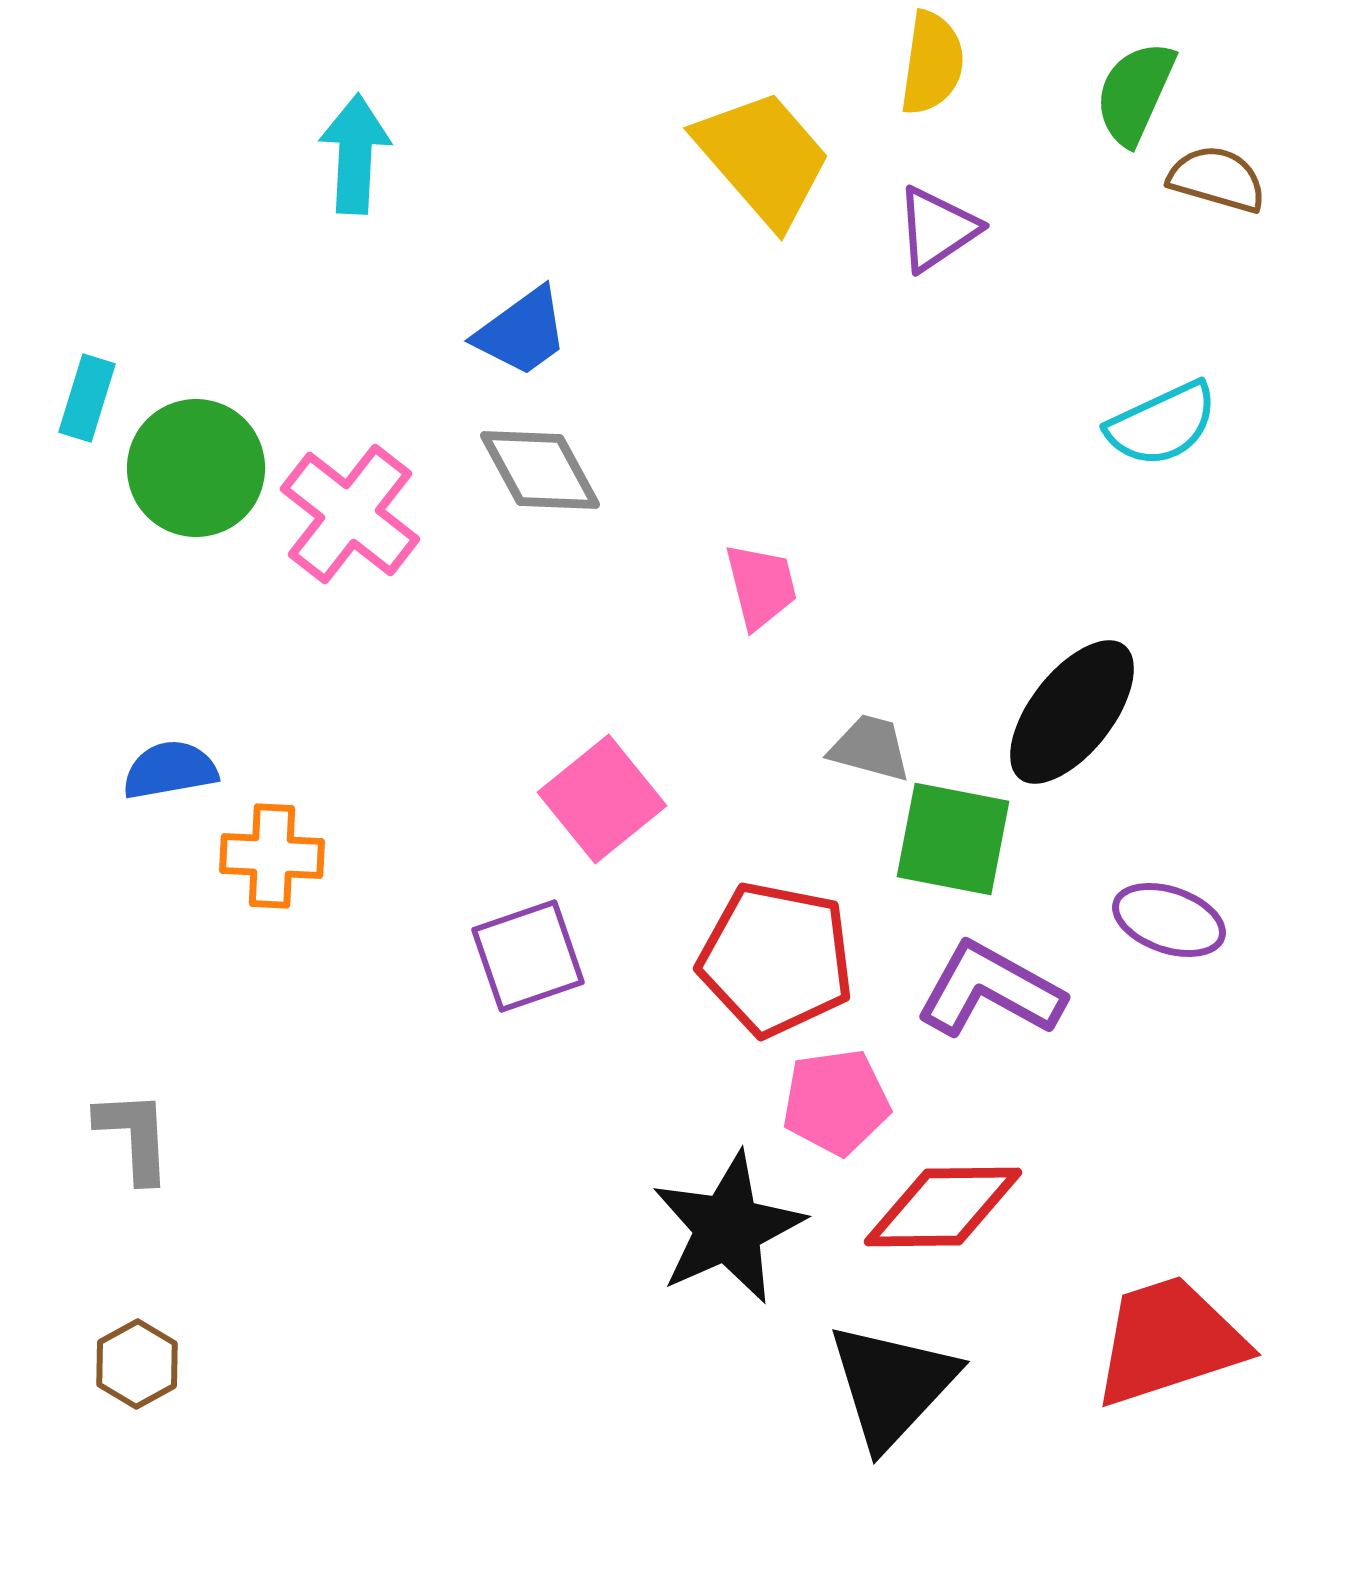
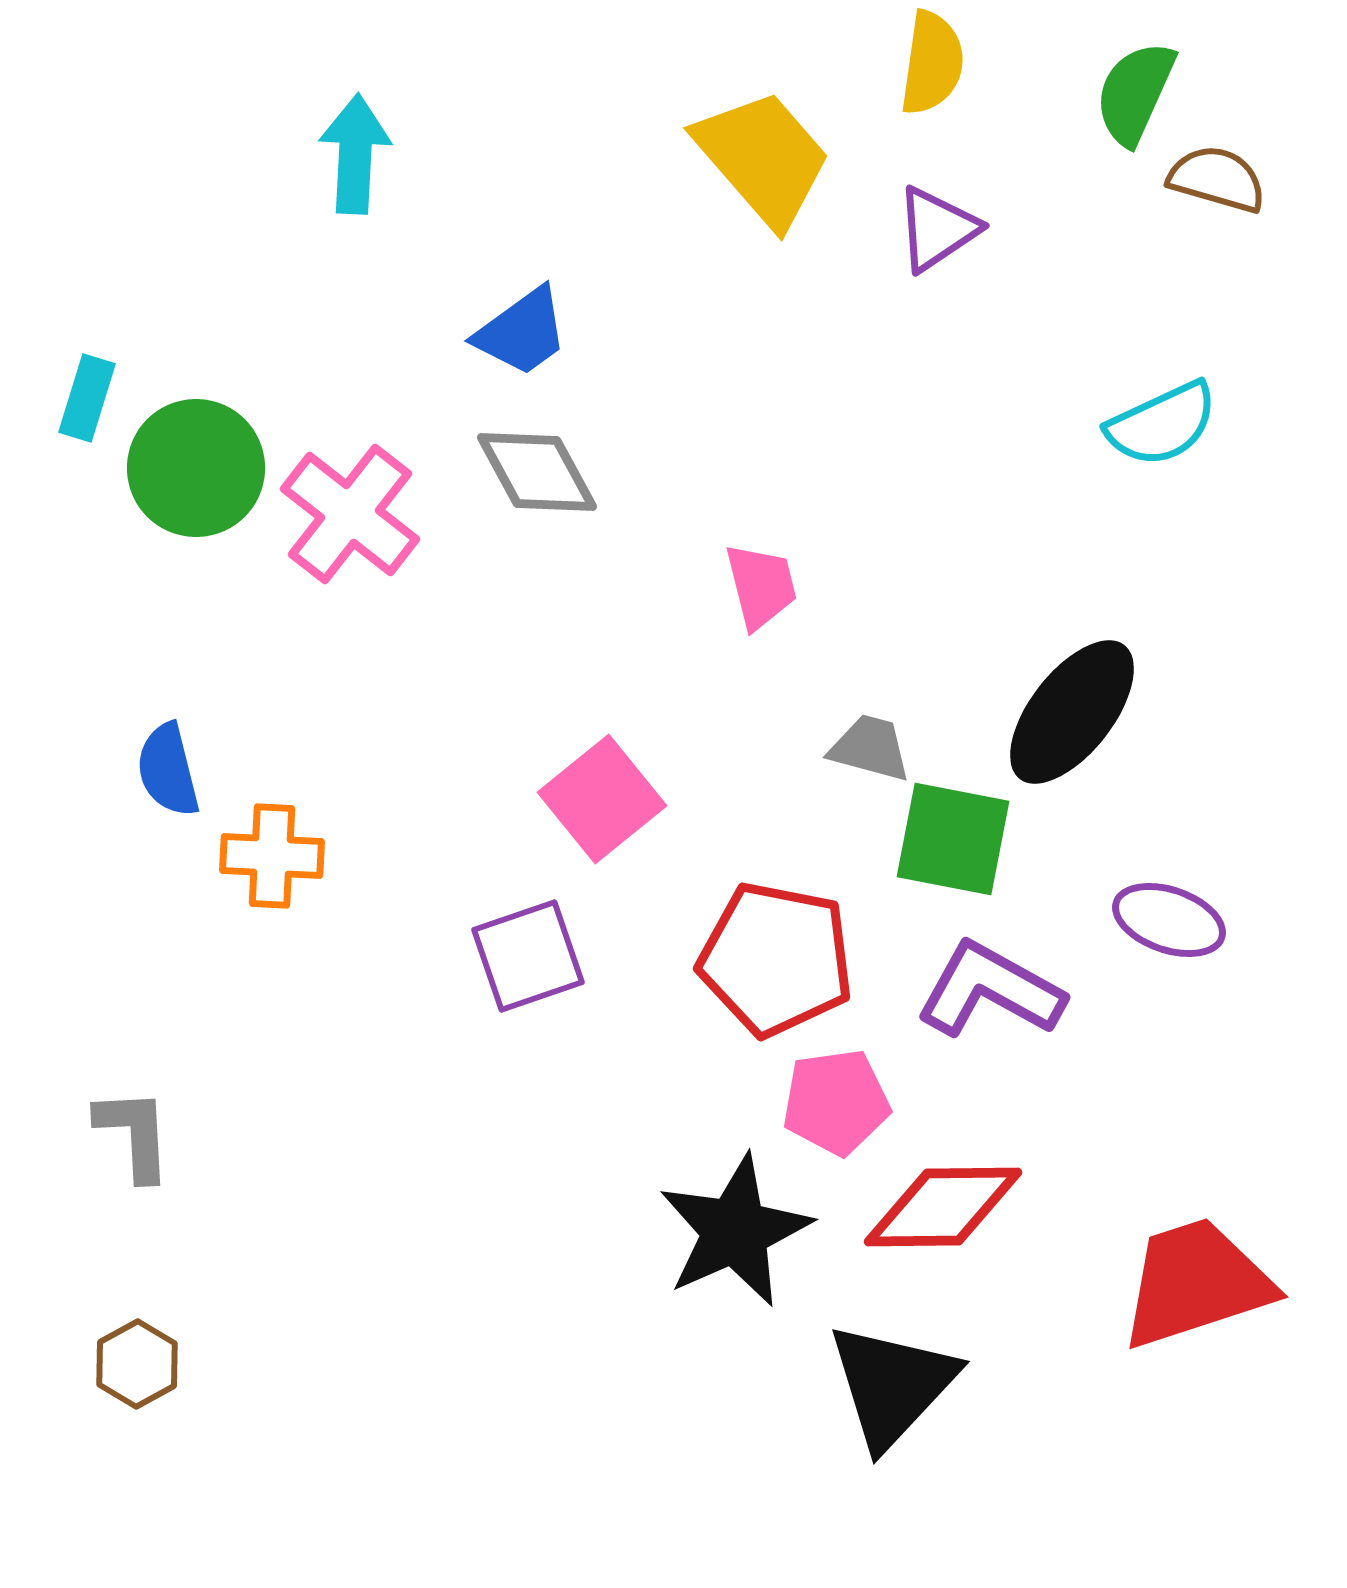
gray diamond: moved 3 px left, 2 px down
blue semicircle: moved 2 px left; rotated 94 degrees counterclockwise
gray L-shape: moved 2 px up
black star: moved 7 px right, 3 px down
red trapezoid: moved 27 px right, 58 px up
